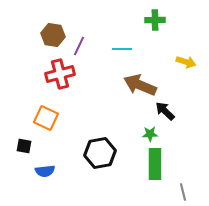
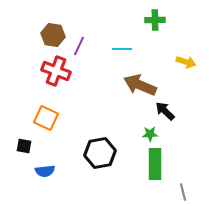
red cross: moved 4 px left, 3 px up; rotated 36 degrees clockwise
